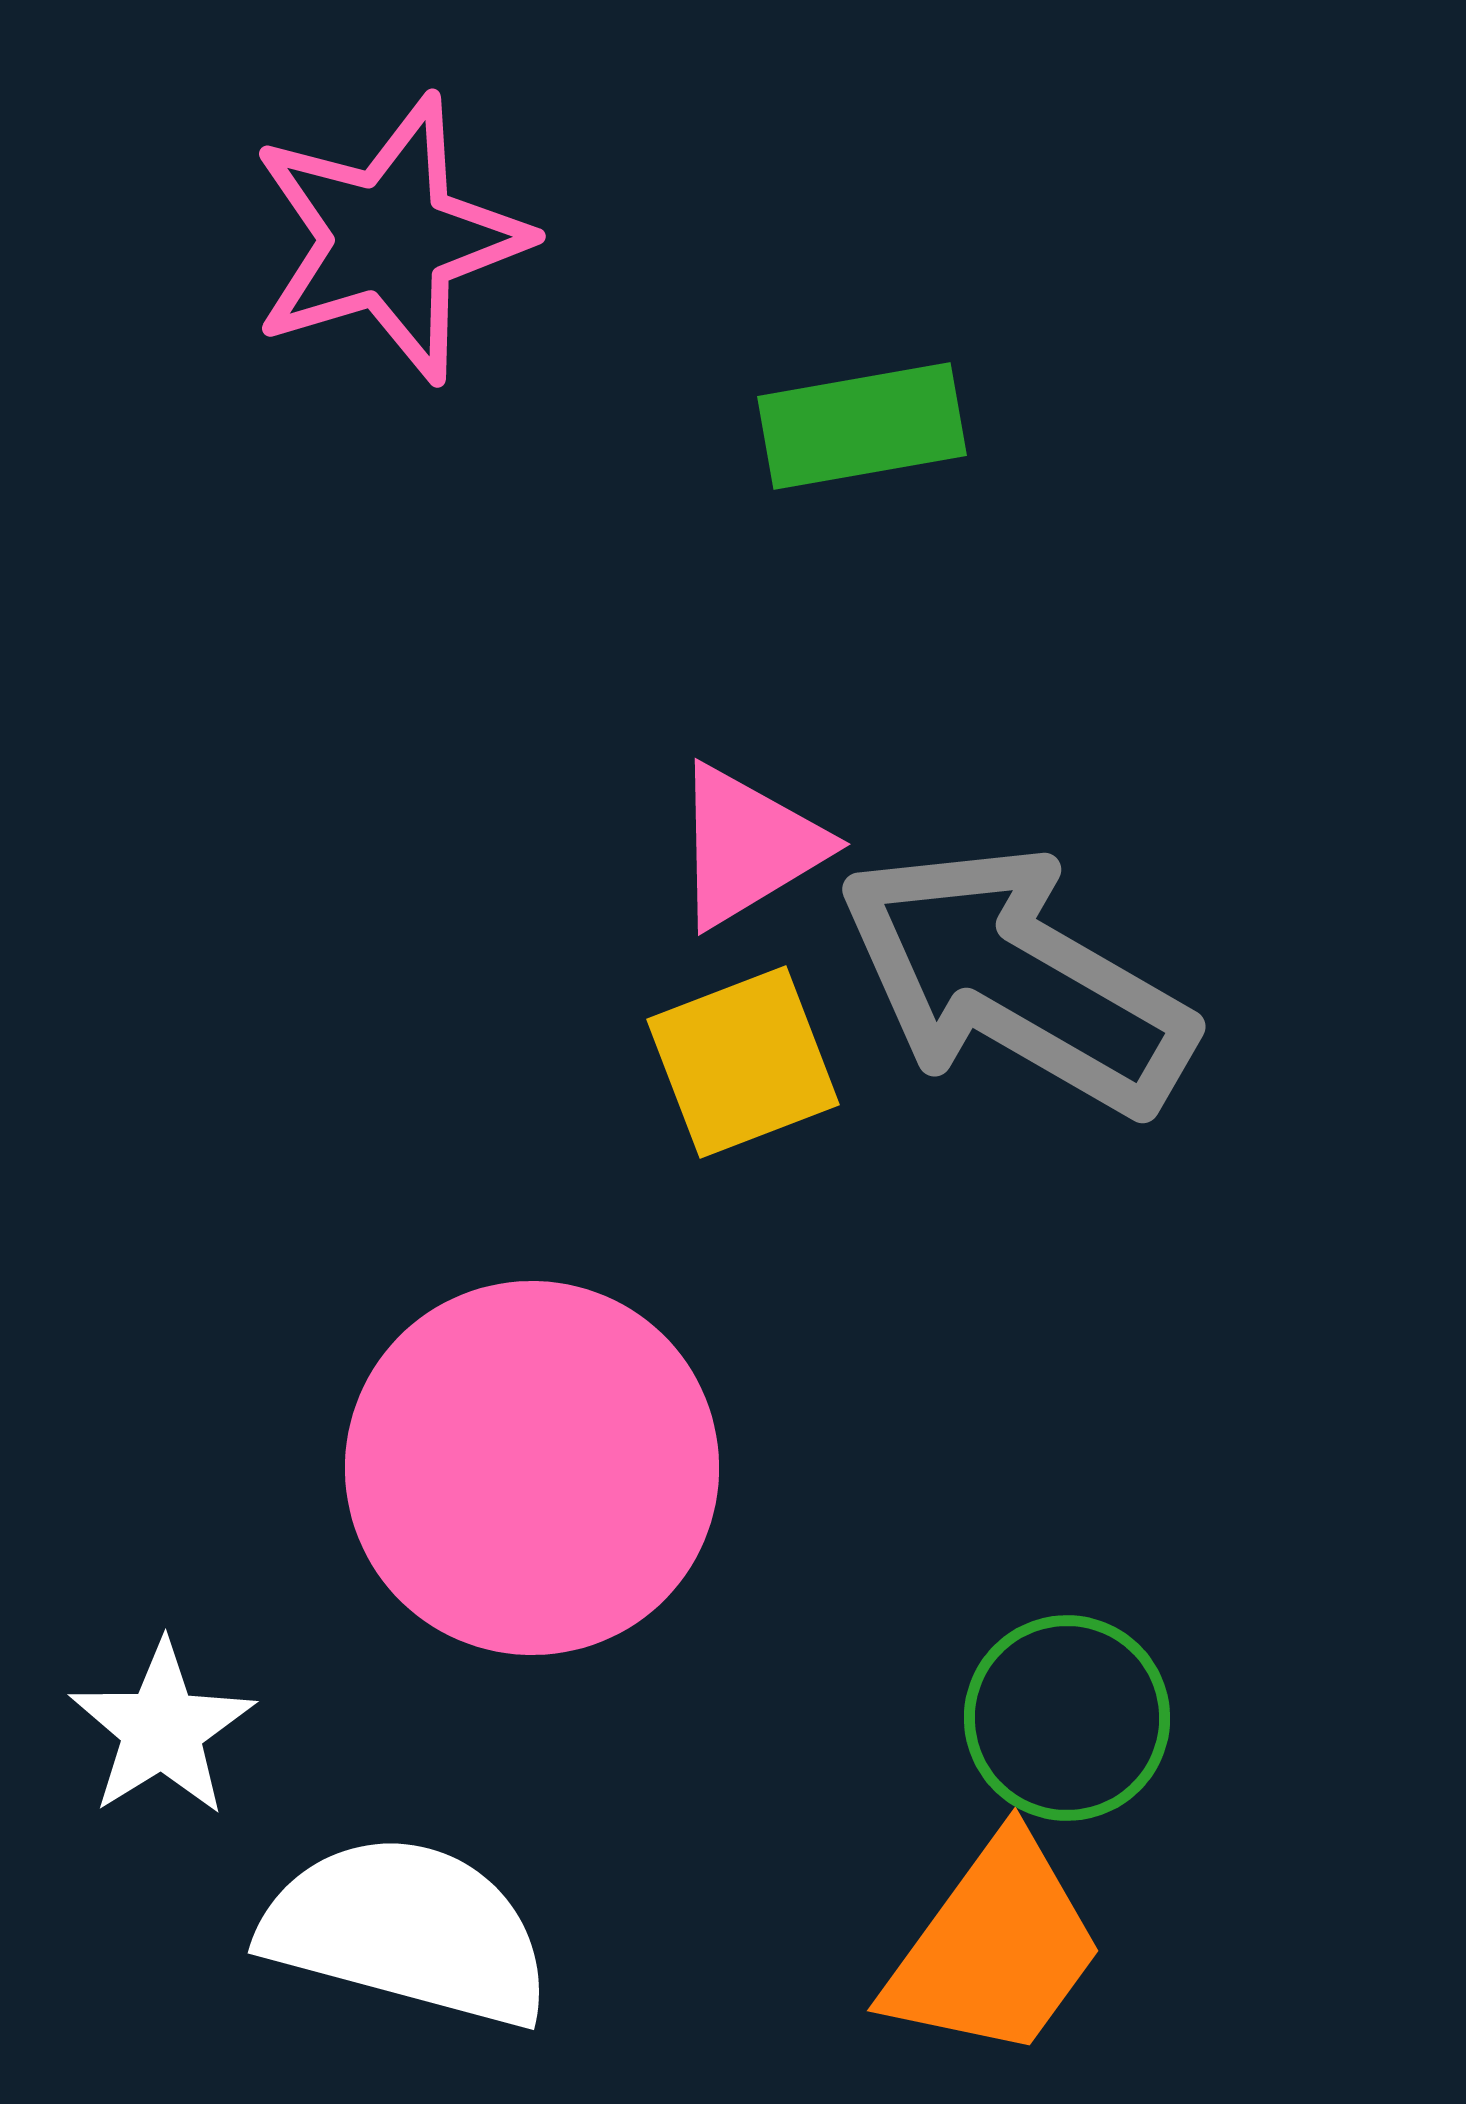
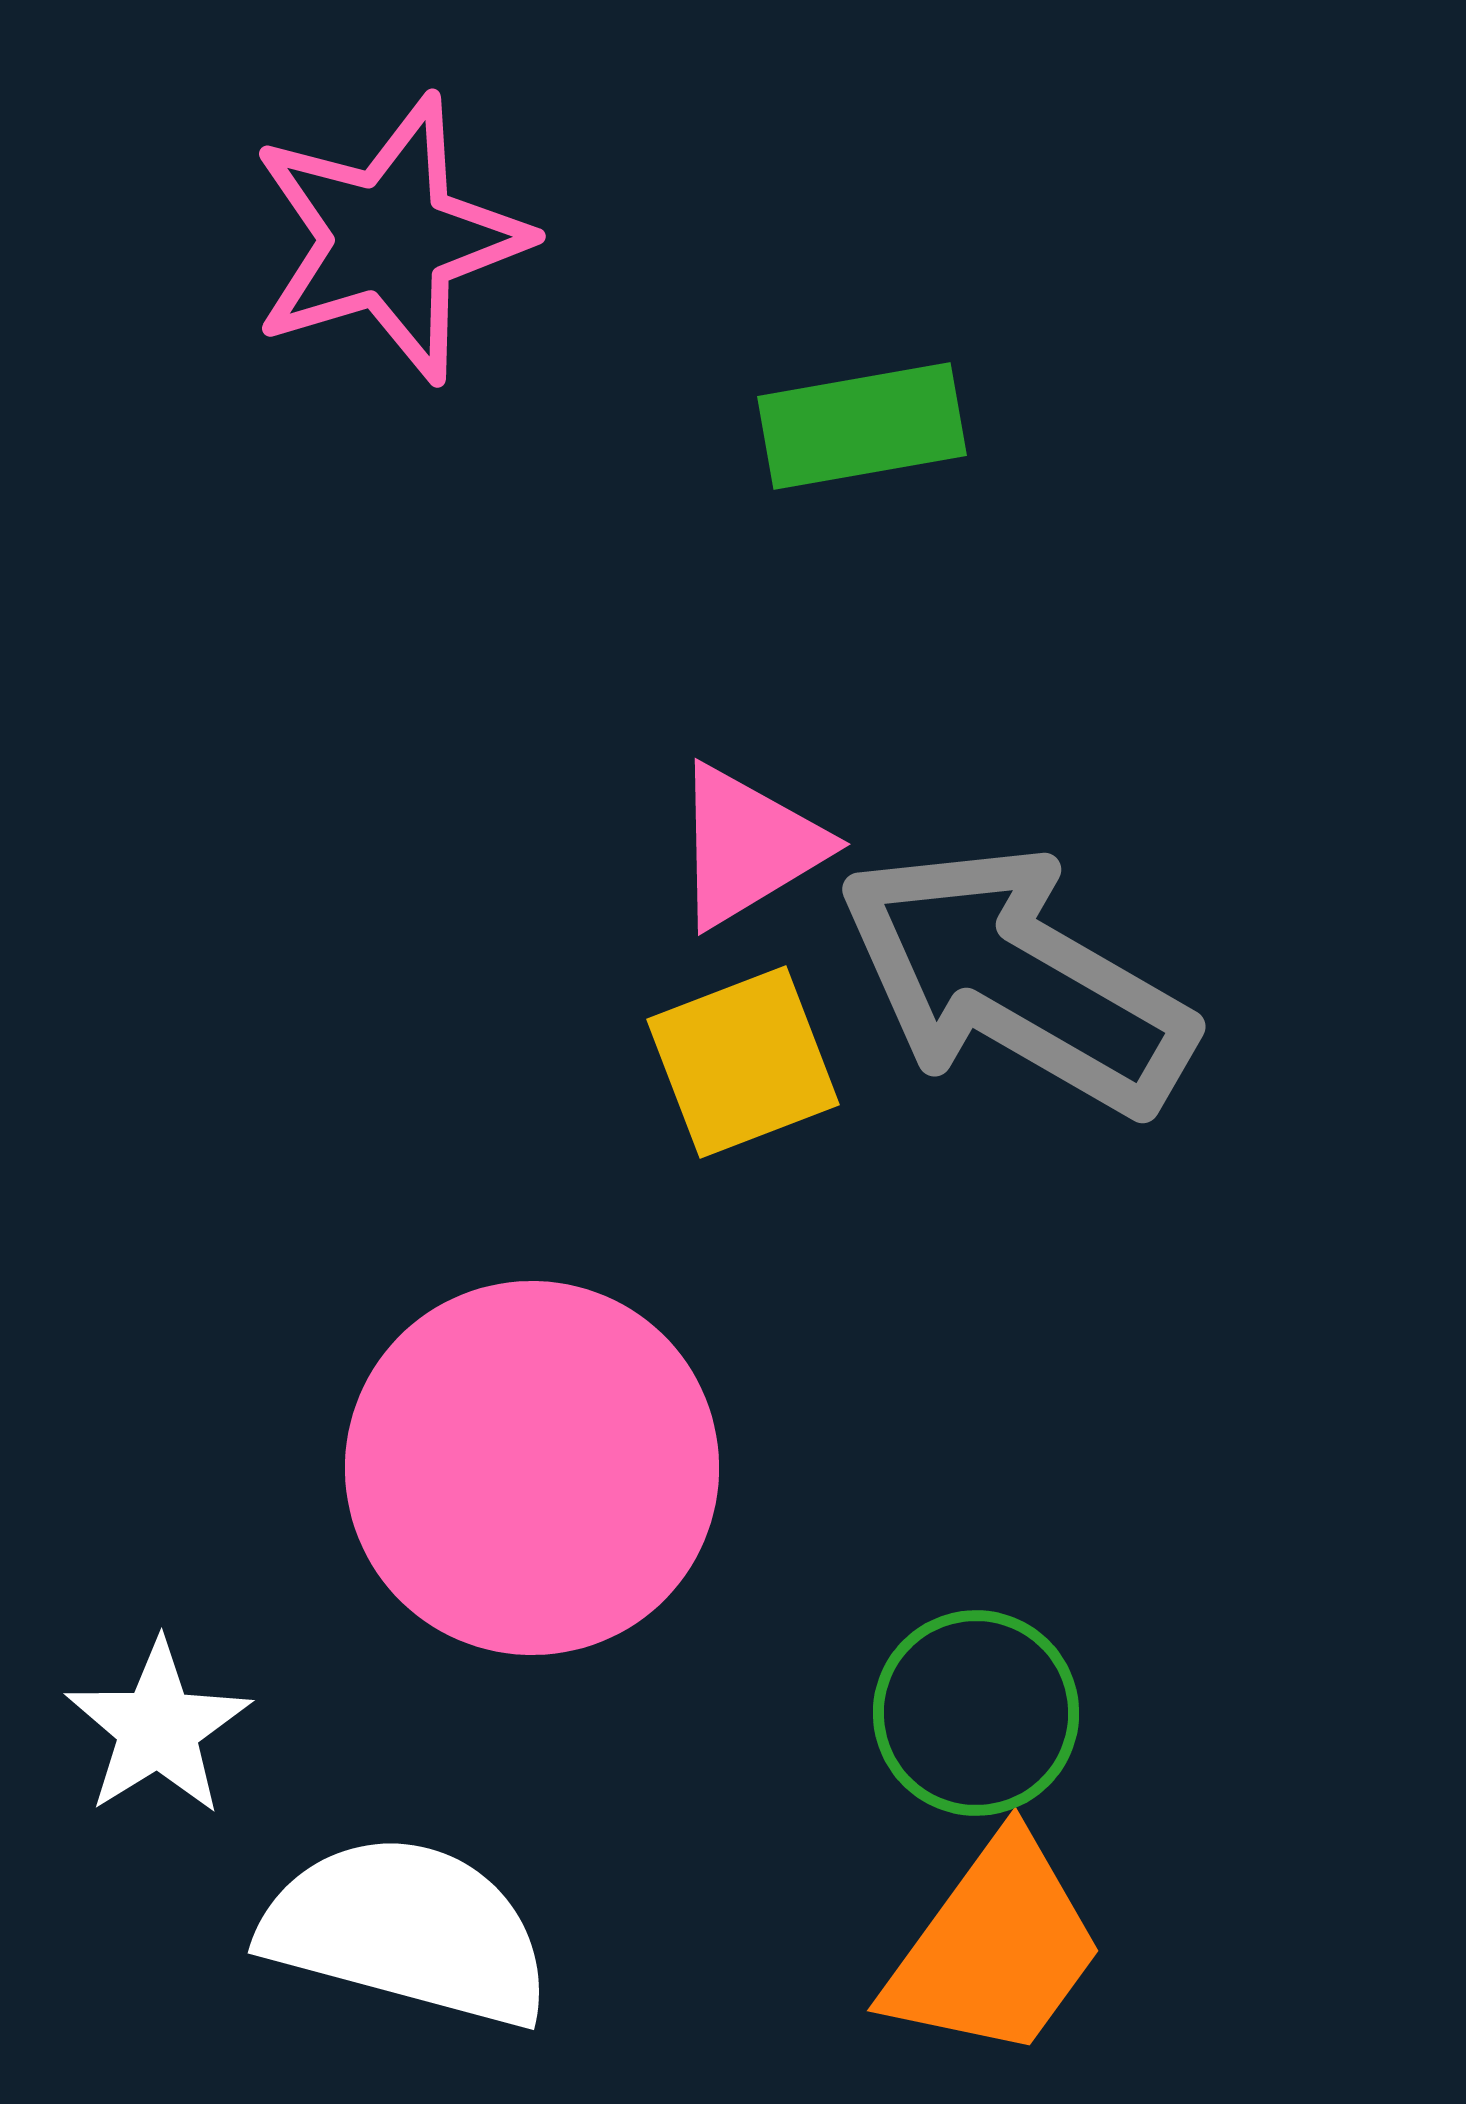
green circle: moved 91 px left, 5 px up
white star: moved 4 px left, 1 px up
